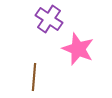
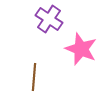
pink star: moved 3 px right
